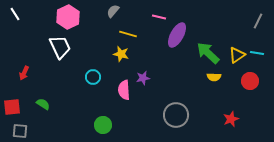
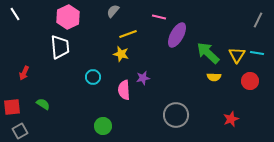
gray line: moved 1 px up
yellow line: rotated 36 degrees counterclockwise
white trapezoid: rotated 20 degrees clockwise
yellow triangle: rotated 24 degrees counterclockwise
green circle: moved 1 px down
gray square: rotated 35 degrees counterclockwise
